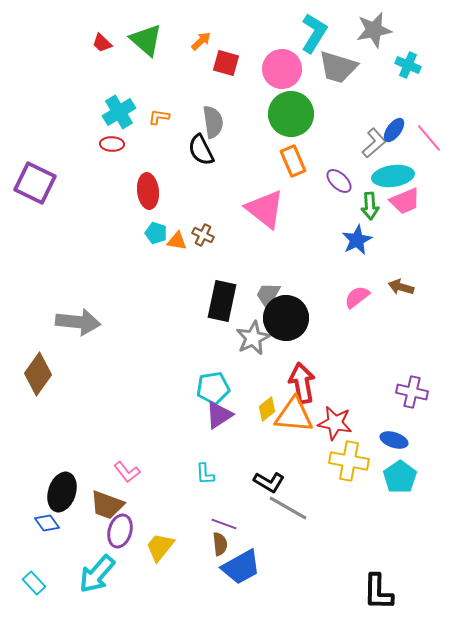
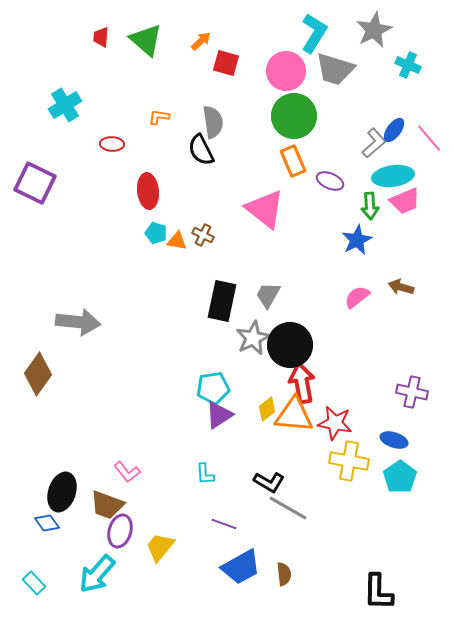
gray star at (374, 30): rotated 15 degrees counterclockwise
red trapezoid at (102, 43): moved 1 px left, 6 px up; rotated 50 degrees clockwise
gray trapezoid at (338, 67): moved 3 px left, 2 px down
pink circle at (282, 69): moved 4 px right, 2 px down
cyan cross at (119, 112): moved 54 px left, 7 px up
green circle at (291, 114): moved 3 px right, 2 px down
purple ellipse at (339, 181): moved 9 px left; rotated 20 degrees counterclockwise
black circle at (286, 318): moved 4 px right, 27 px down
brown semicircle at (220, 544): moved 64 px right, 30 px down
